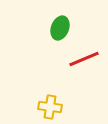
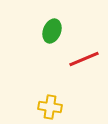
green ellipse: moved 8 px left, 3 px down
